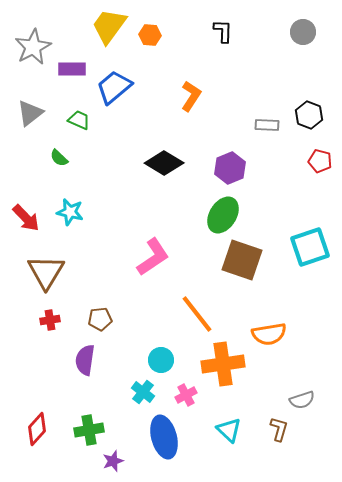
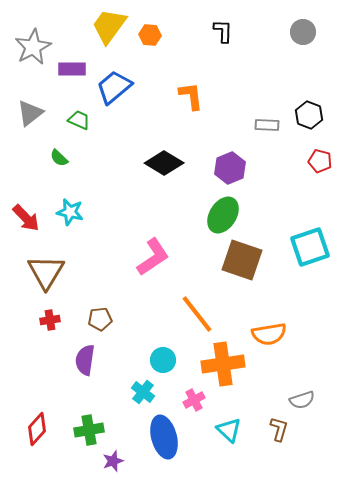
orange L-shape: rotated 40 degrees counterclockwise
cyan circle: moved 2 px right
pink cross: moved 8 px right, 5 px down
